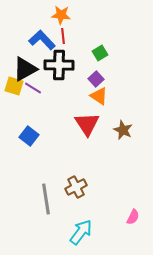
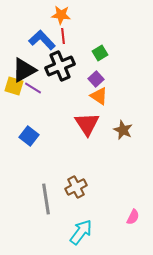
black cross: moved 1 px right, 1 px down; rotated 24 degrees counterclockwise
black triangle: moved 1 px left, 1 px down
